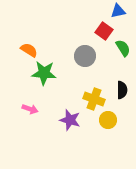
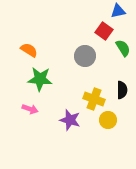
green star: moved 4 px left, 6 px down
